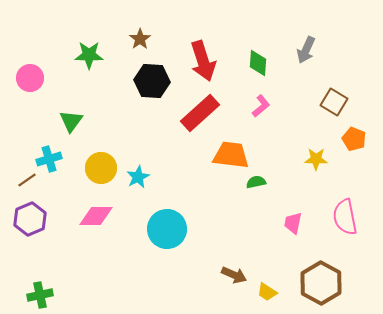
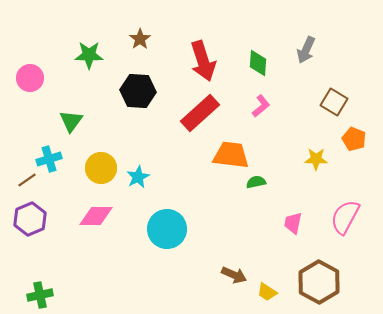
black hexagon: moved 14 px left, 10 px down
pink semicircle: rotated 39 degrees clockwise
brown hexagon: moved 2 px left, 1 px up
